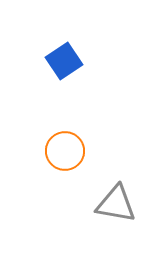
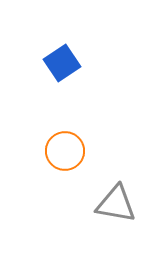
blue square: moved 2 px left, 2 px down
